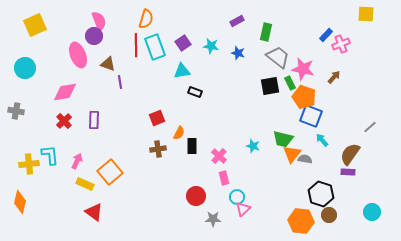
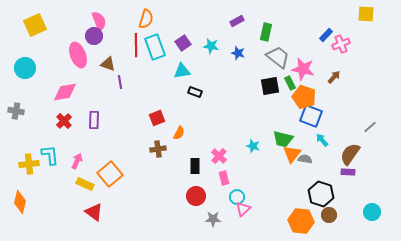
black rectangle at (192, 146): moved 3 px right, 20 px down
orange square at (110, 172): moved 2 px down
